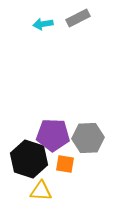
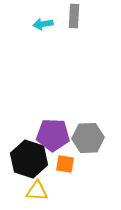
gray rectangle: moved 4 px left, 2 px up; rotated 60 degrees counterclockwise
yellow triangle: moved 4 px left
